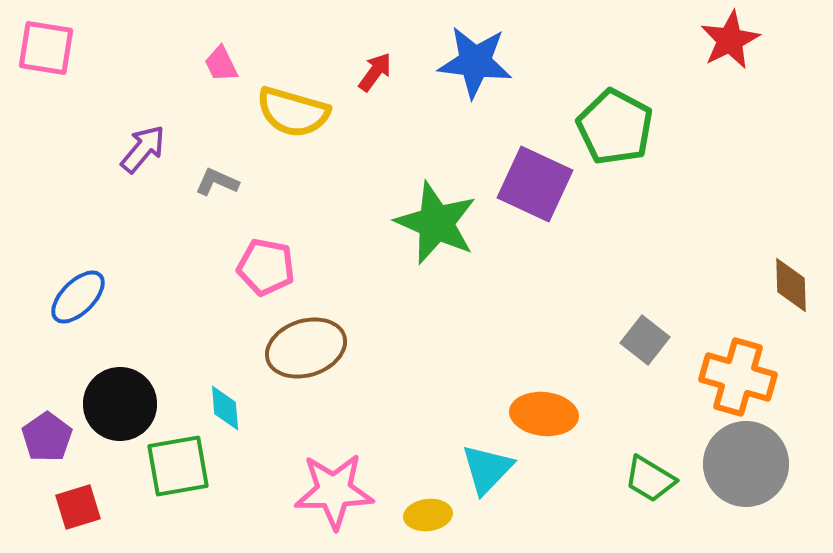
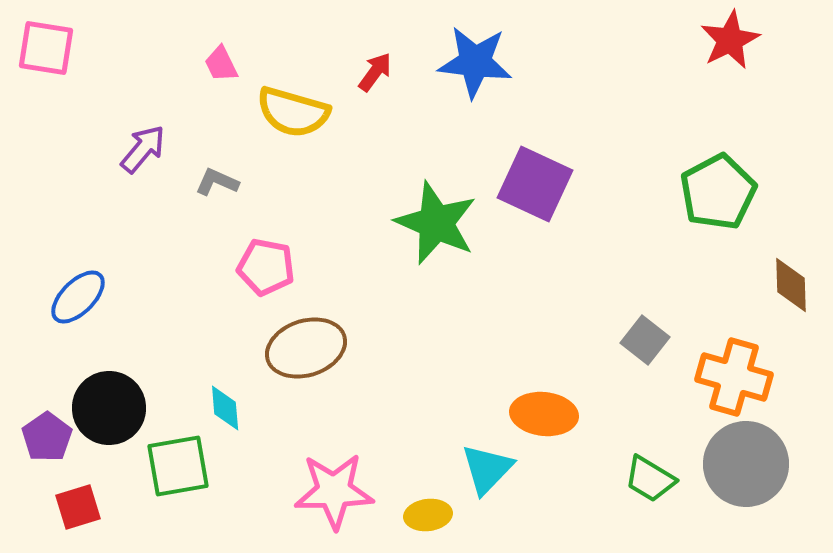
green pentagon: moved 103 px right, 65 px down; rotated 16 degrees clockwise
orange cross: moved 4 px left
black circle: moved 11 px left, 4 px down
